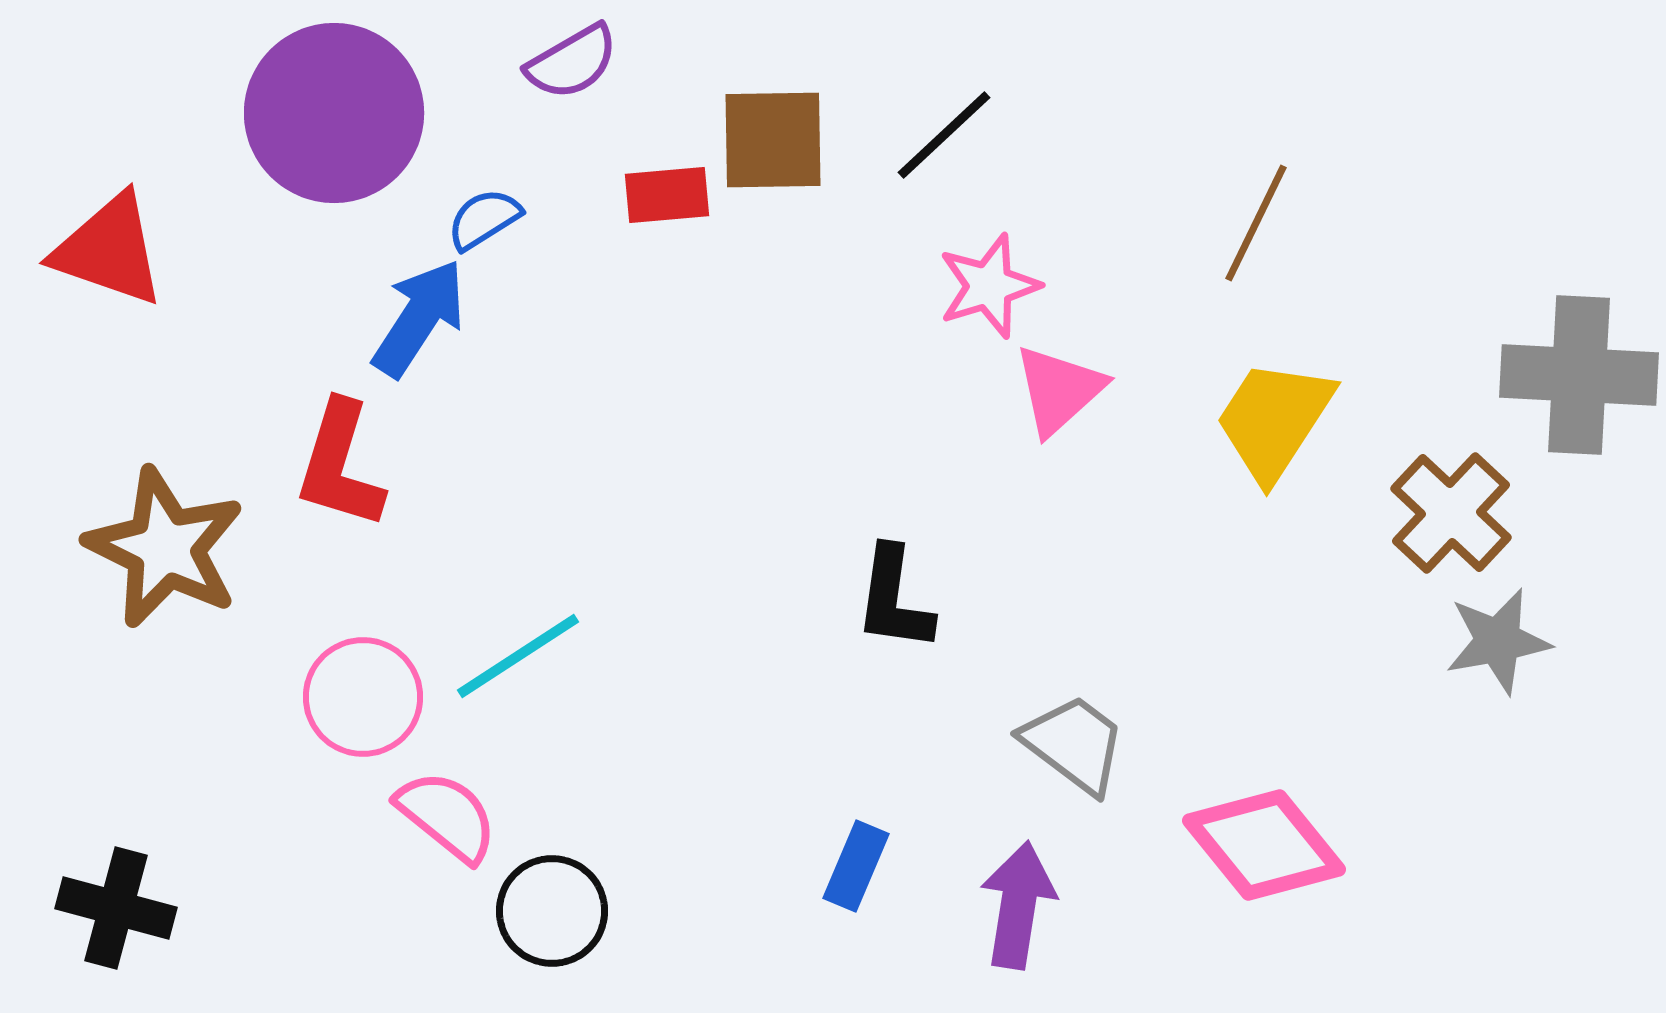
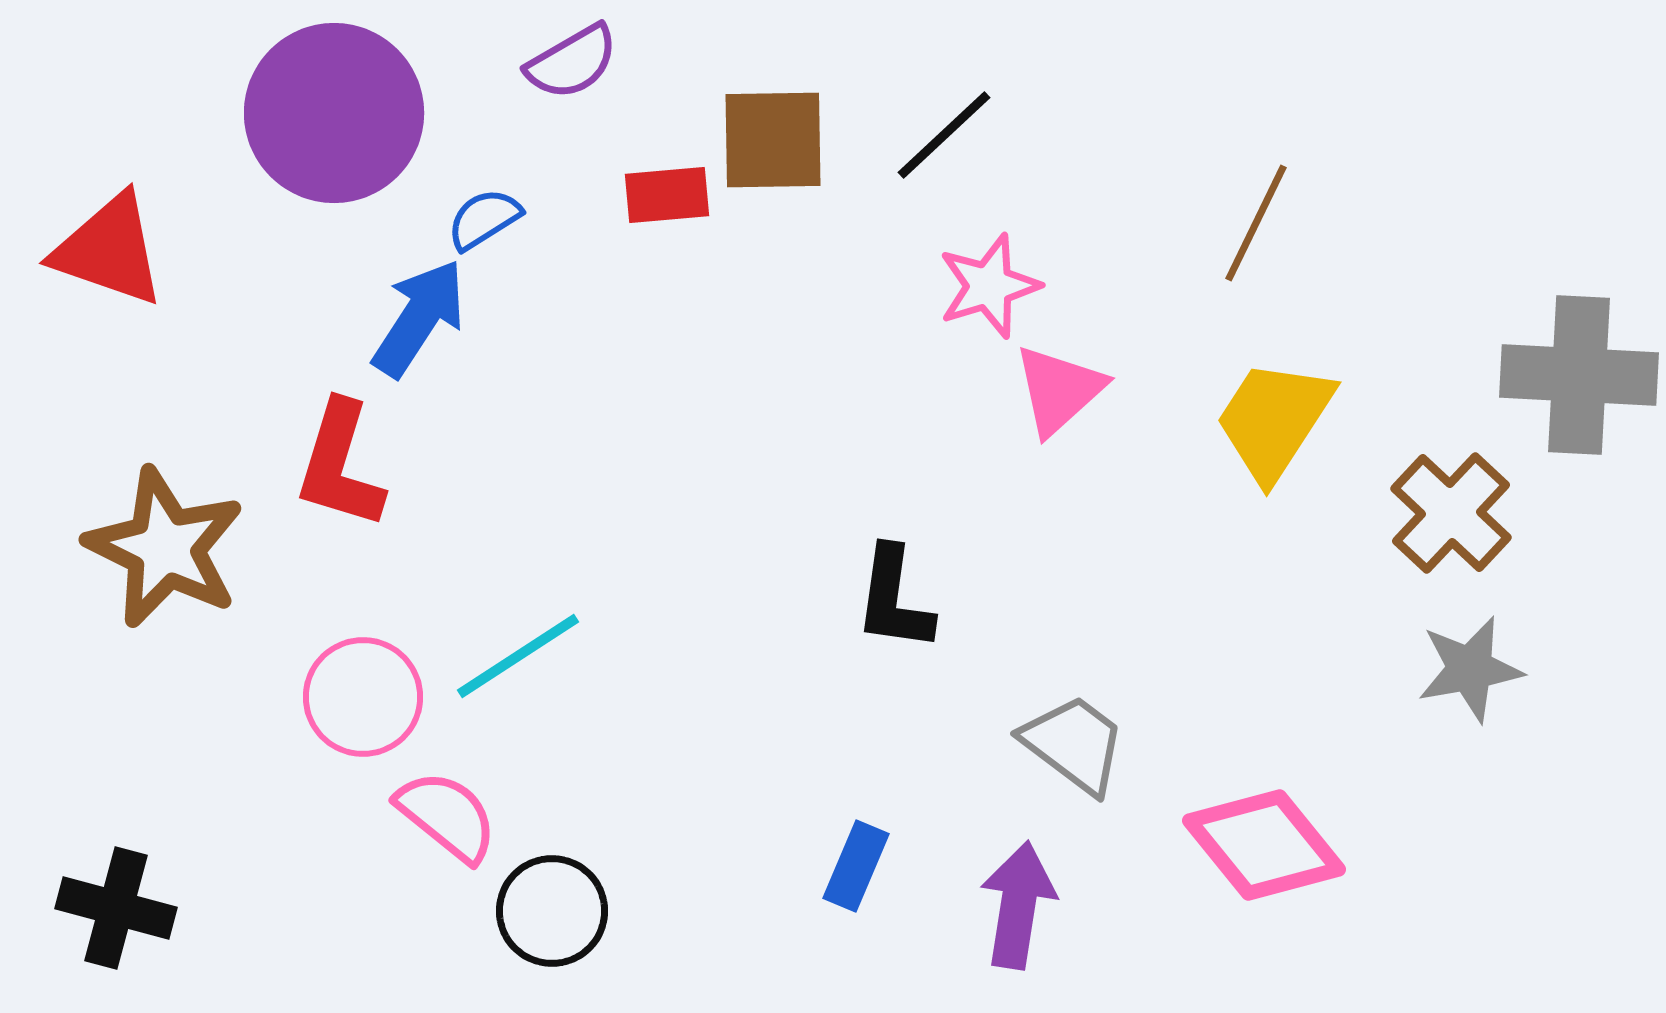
gray star: moved 28 px left, 28 px down
